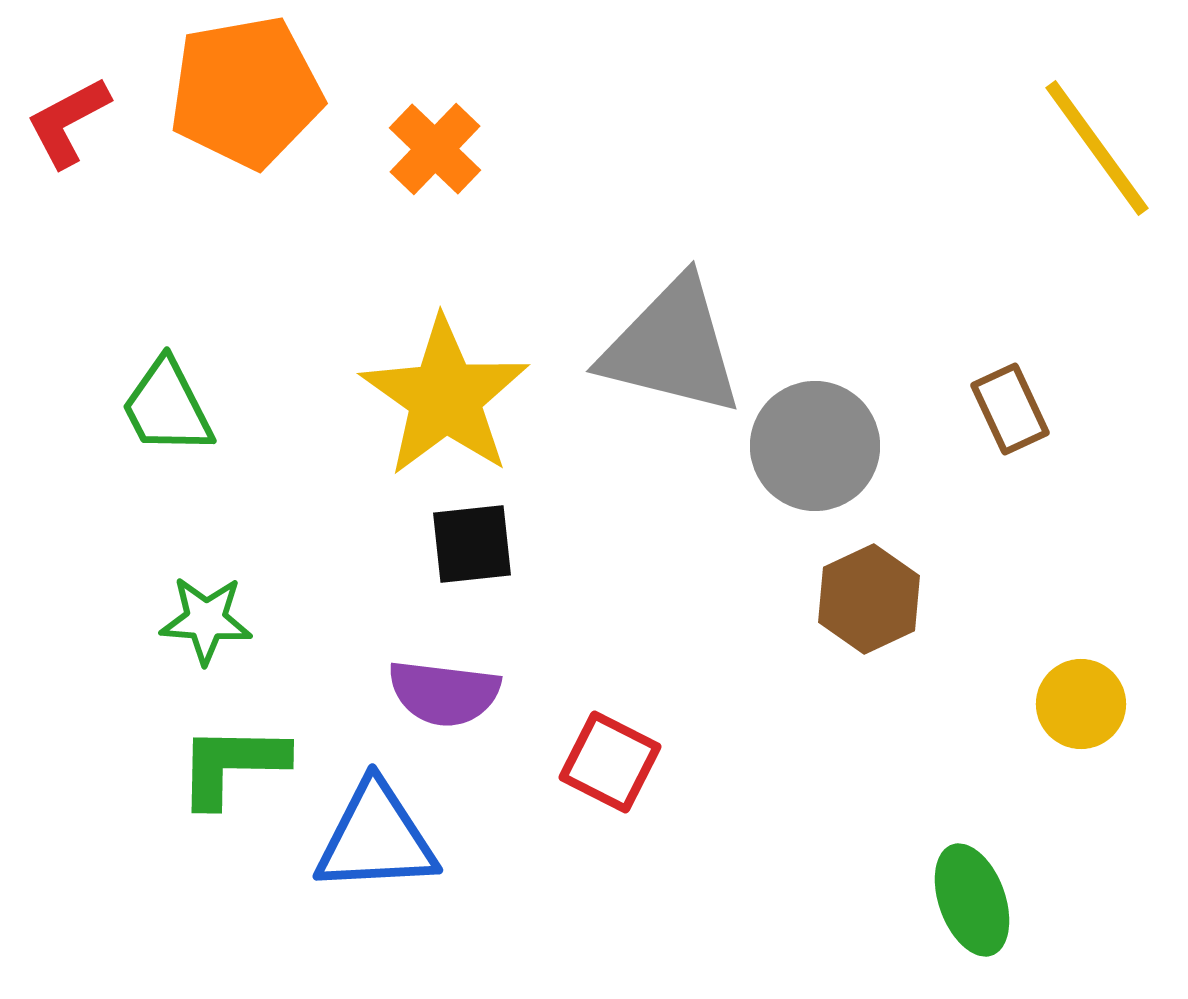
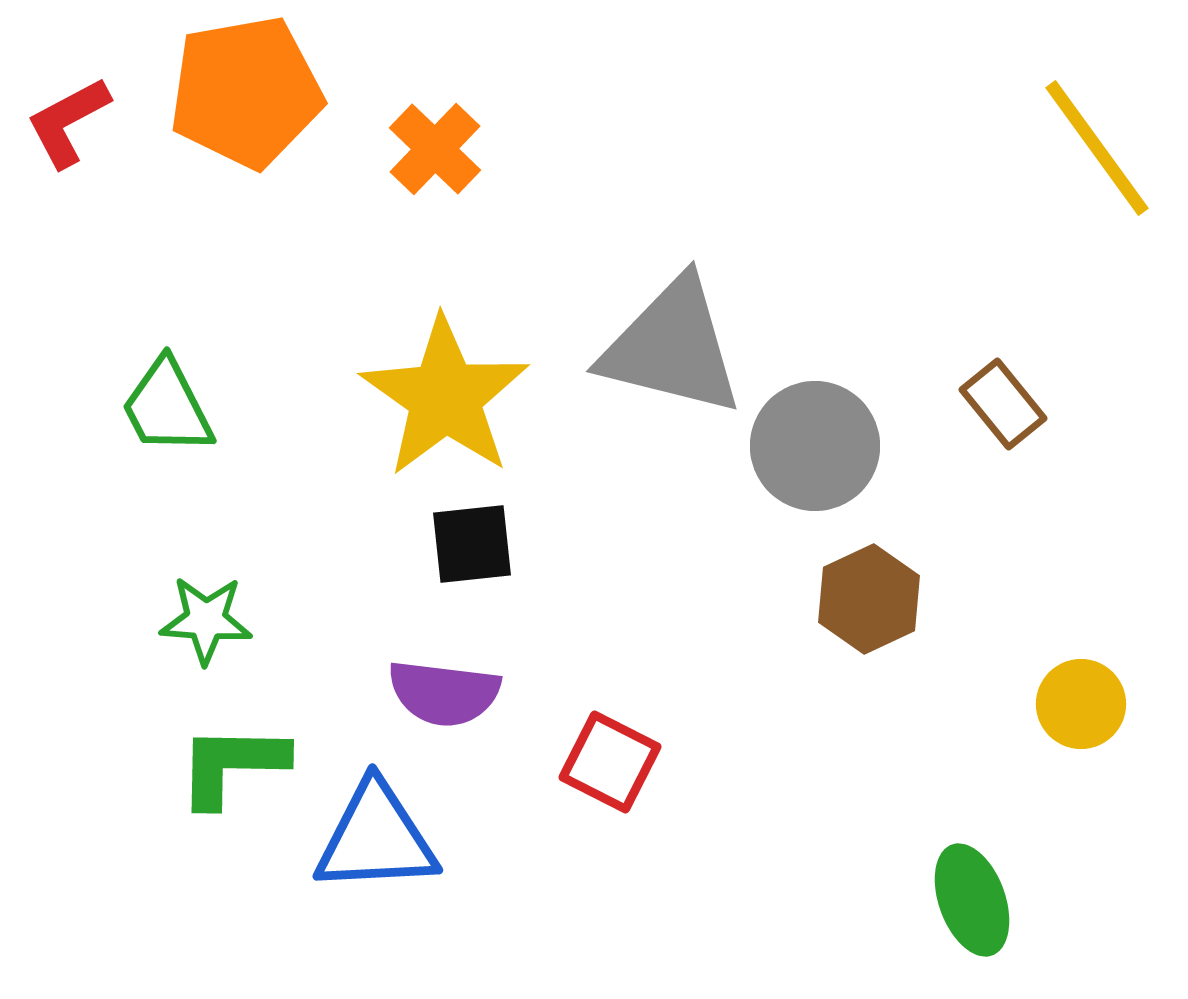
brown rectangle: moved 7 px left, 5 px up; rotated 14 degrees counterclockwise
